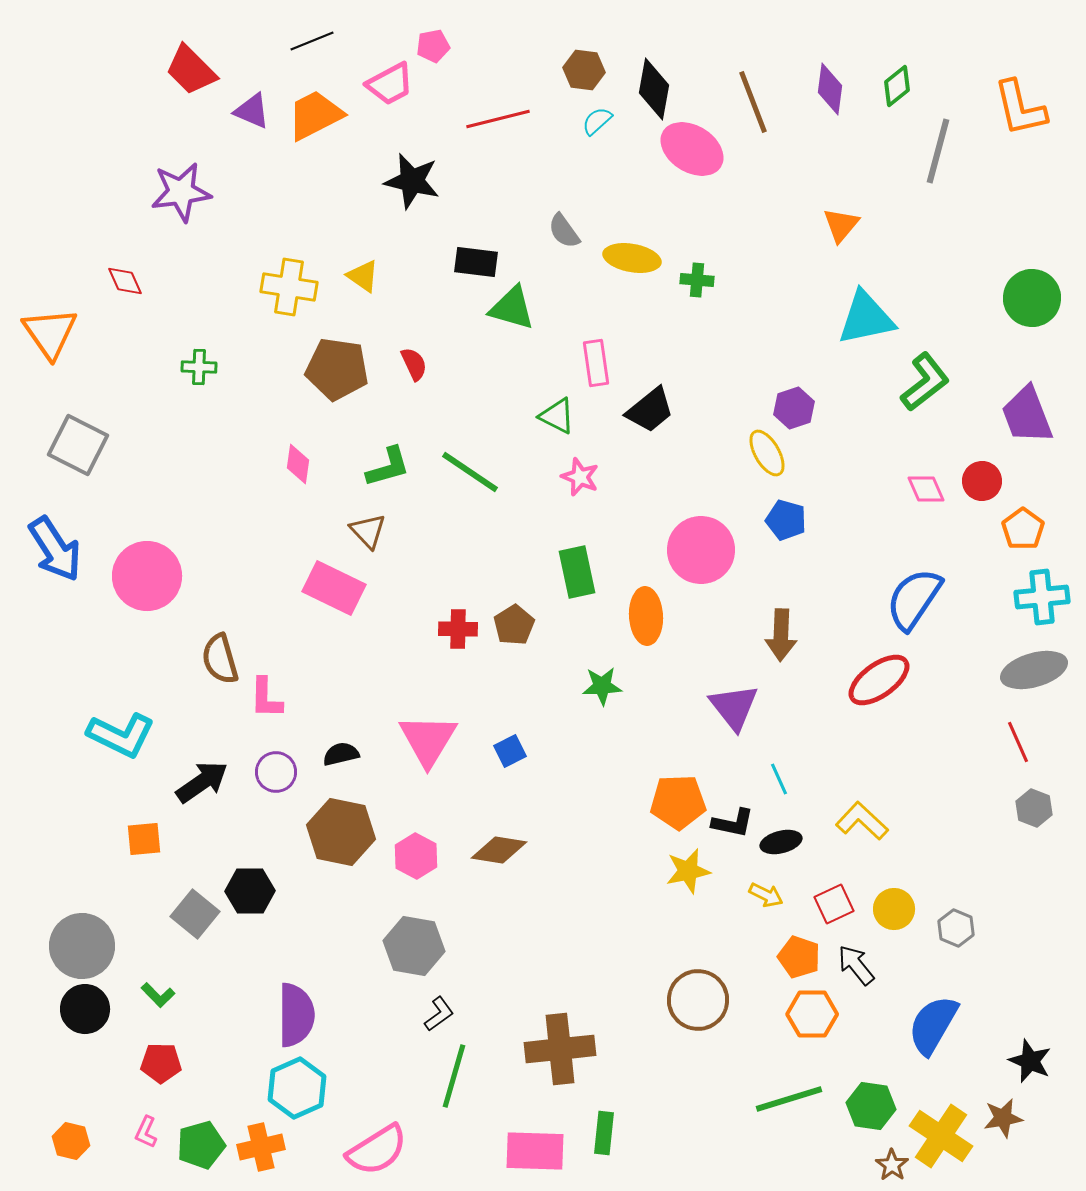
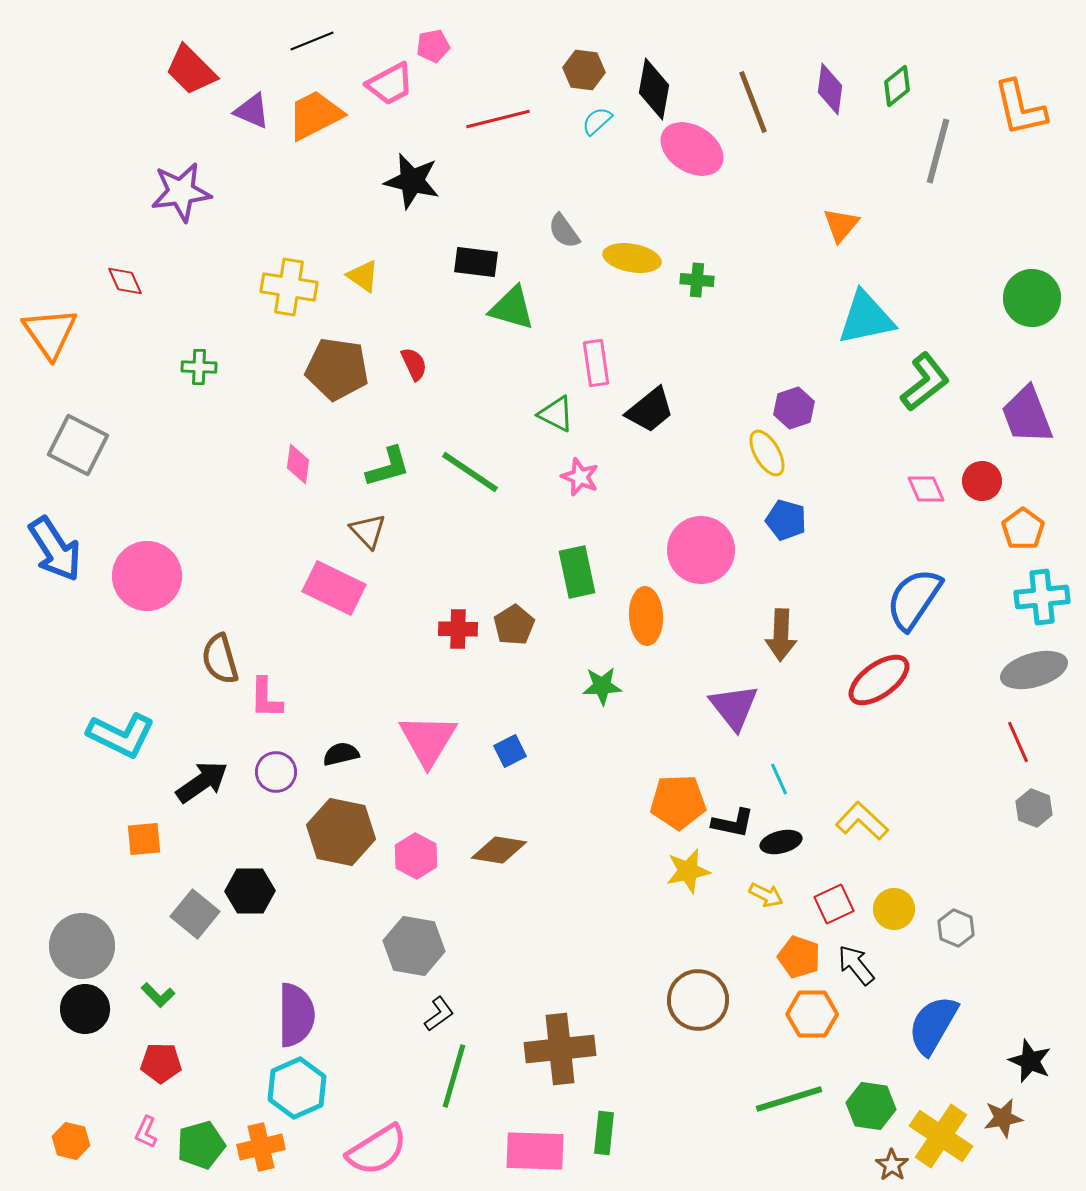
green triangle at (557, 416): moved 1 px left, 2 px up
